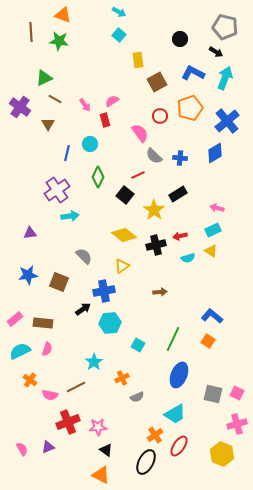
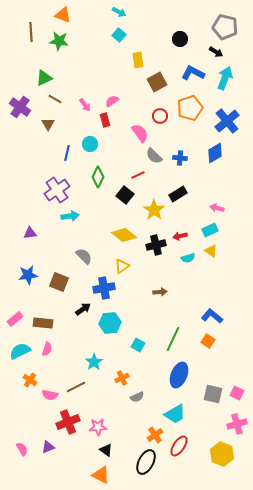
cyan rectangle at (213, 230): moved 3 px left
blue cross at (104, 291): moved 3 px up
